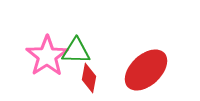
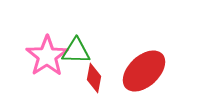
red ellipse: moved 2 px left, 1 px down
red diamond: moved 5 px right
